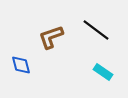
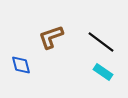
black line: moved 5 px right, 12 px down
